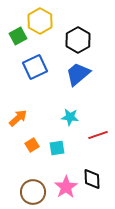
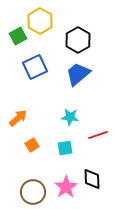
cyan square: moved 8 px right
